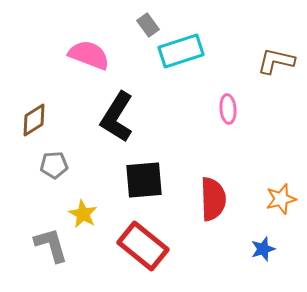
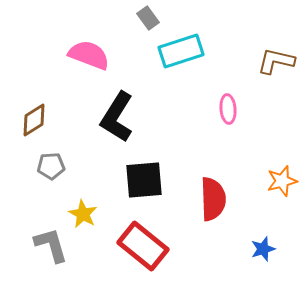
gray rectangle: moved 7 px up
gray pentagon: moved 3 px left, 1 px down
orange star: moved 1 px right, 18 px up
